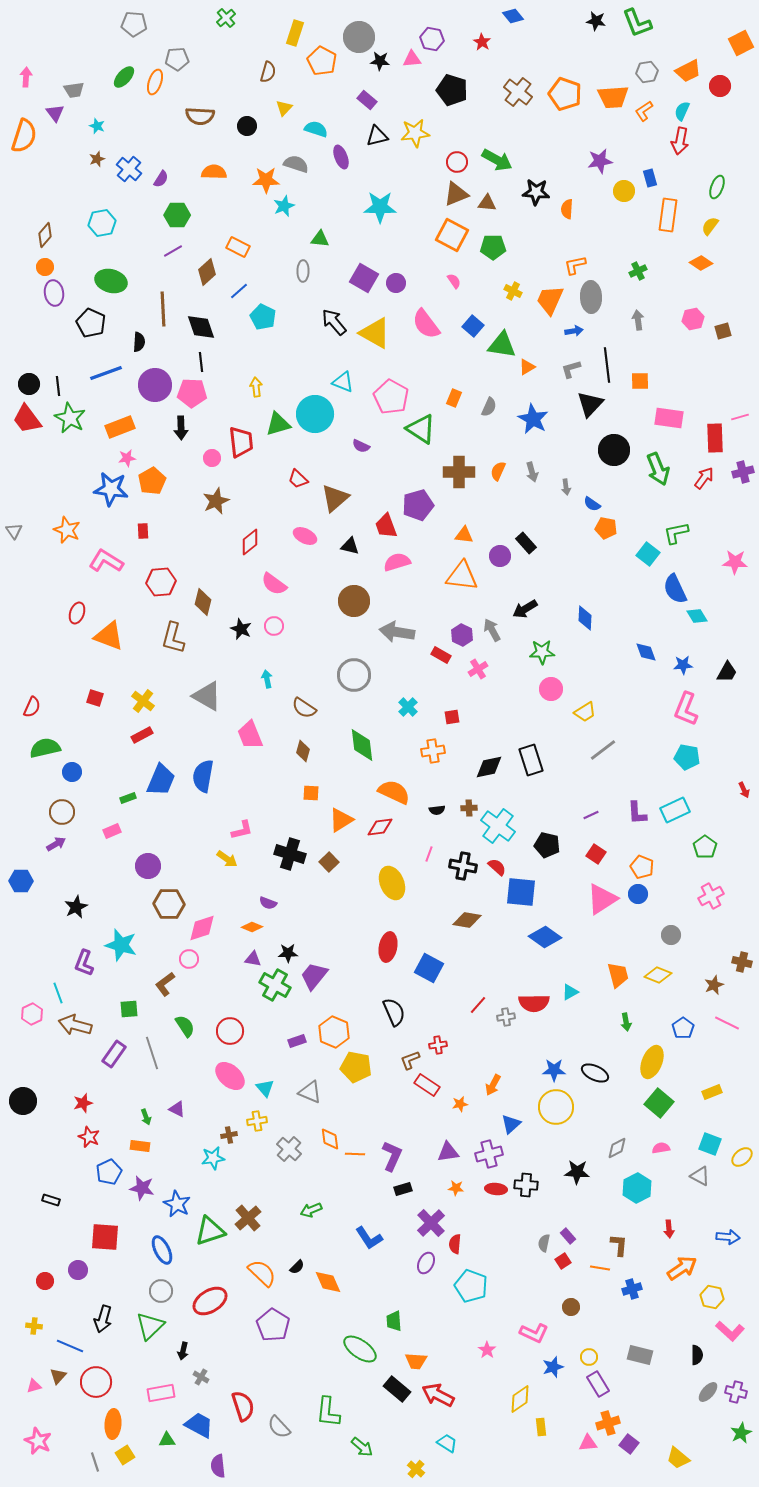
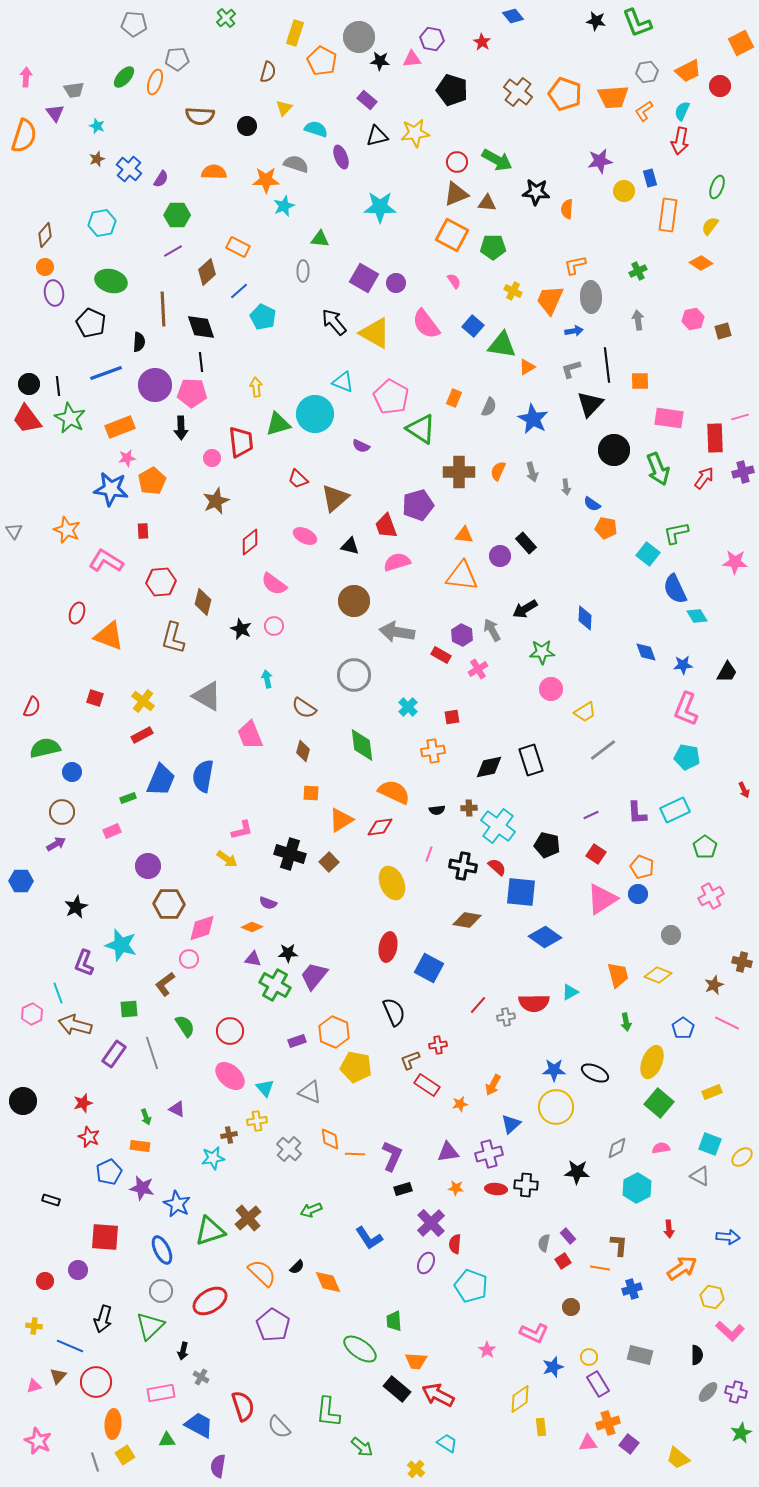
purple semicircle at (218, 1466): rotated 15 degrees clockwise
